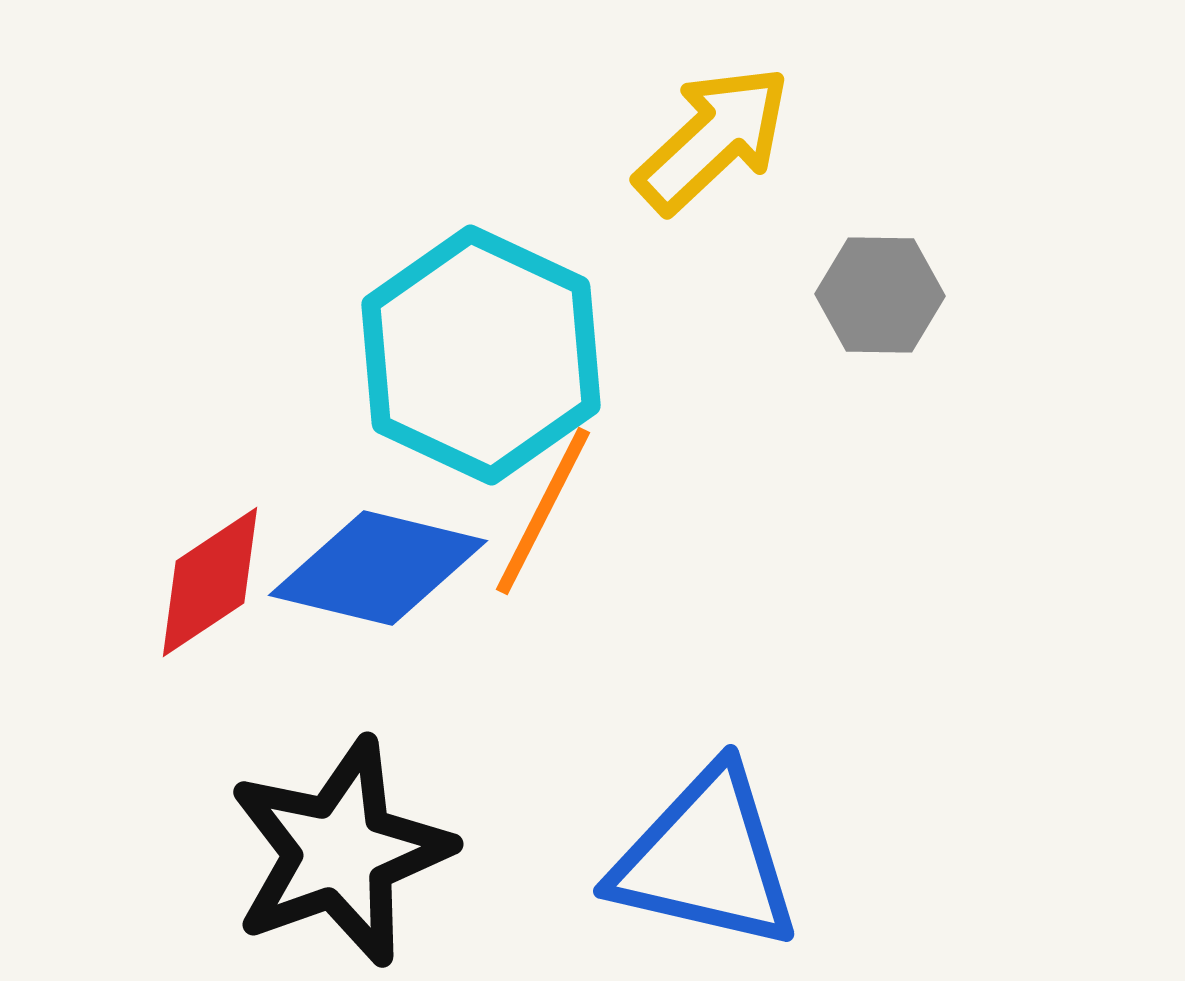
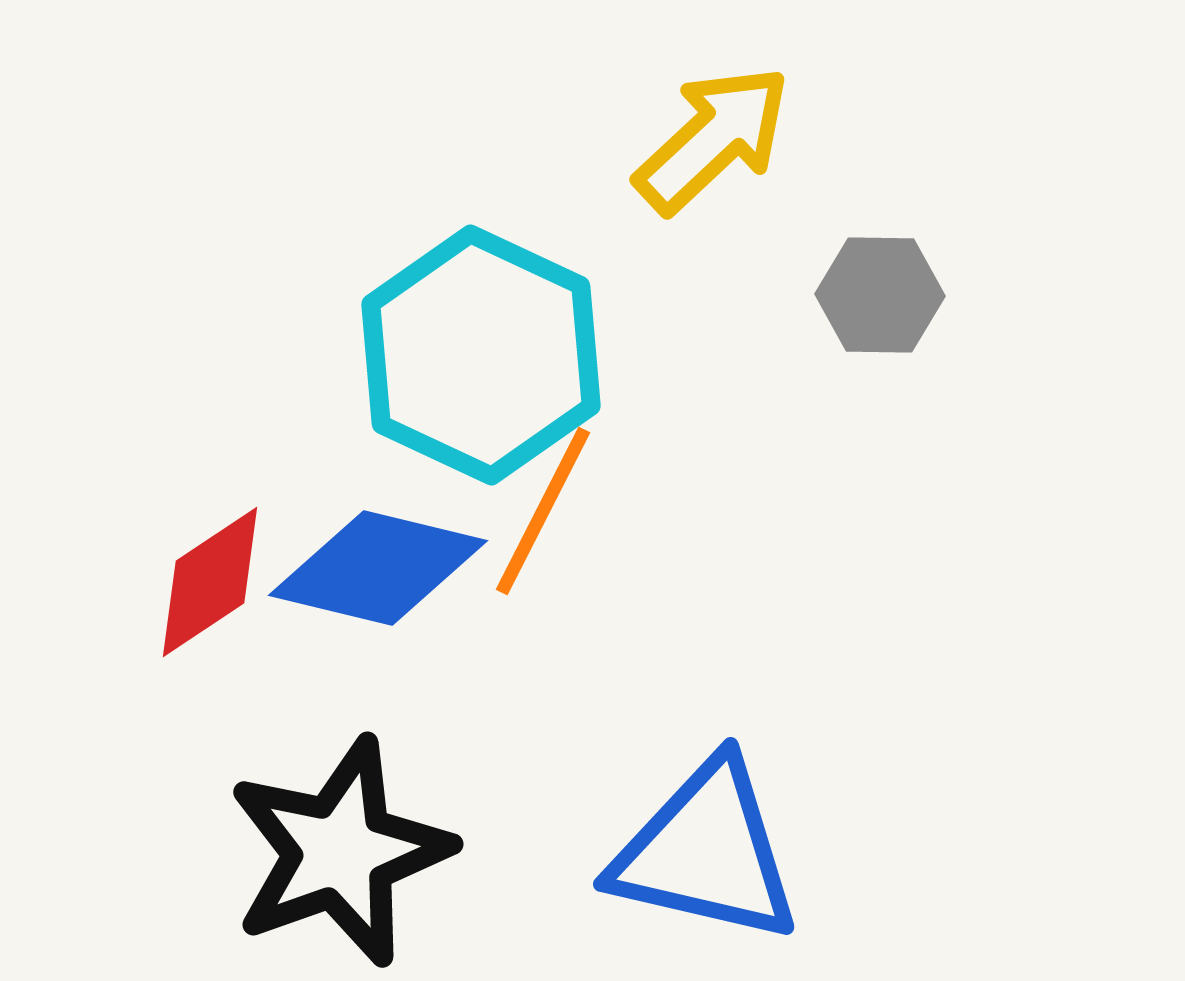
blue triangle: moved 7 px up
